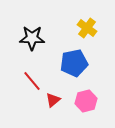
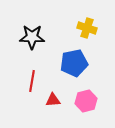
yellow cross: rotated 18 degrees counterclockwise
black star: moved 1 px up
red line: rotated 50 degrees clockwise
red triangle: rotated 35 degrees clockwise
